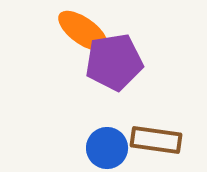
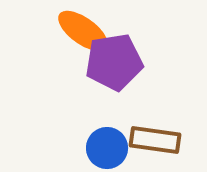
brown rectangle: moved 1 px left
